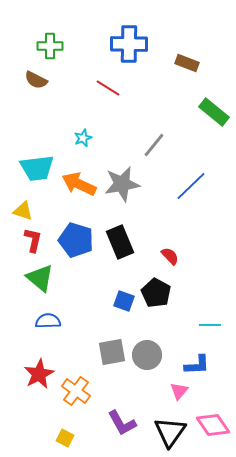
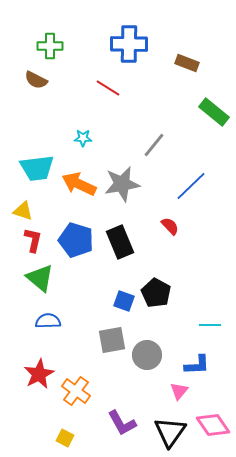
cyan star: rotated 24 degrees clockwise
red semicircle: moved 30 px up
gray square: moved 12 px up
